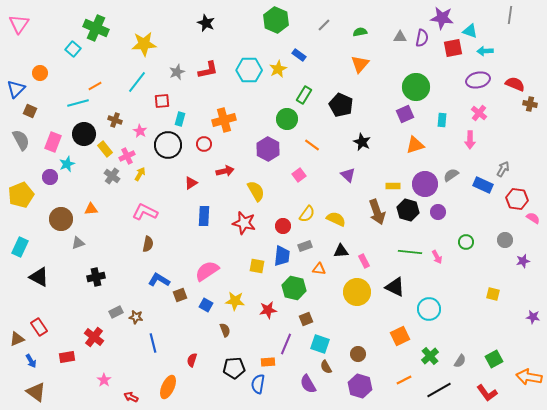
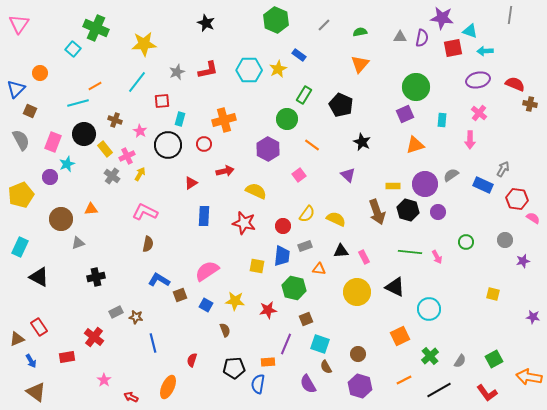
yellow semicircle at (256, 191): rotated 35 degrees counterclockwise
pink rectangle at (364, 261): moved 4 px up
